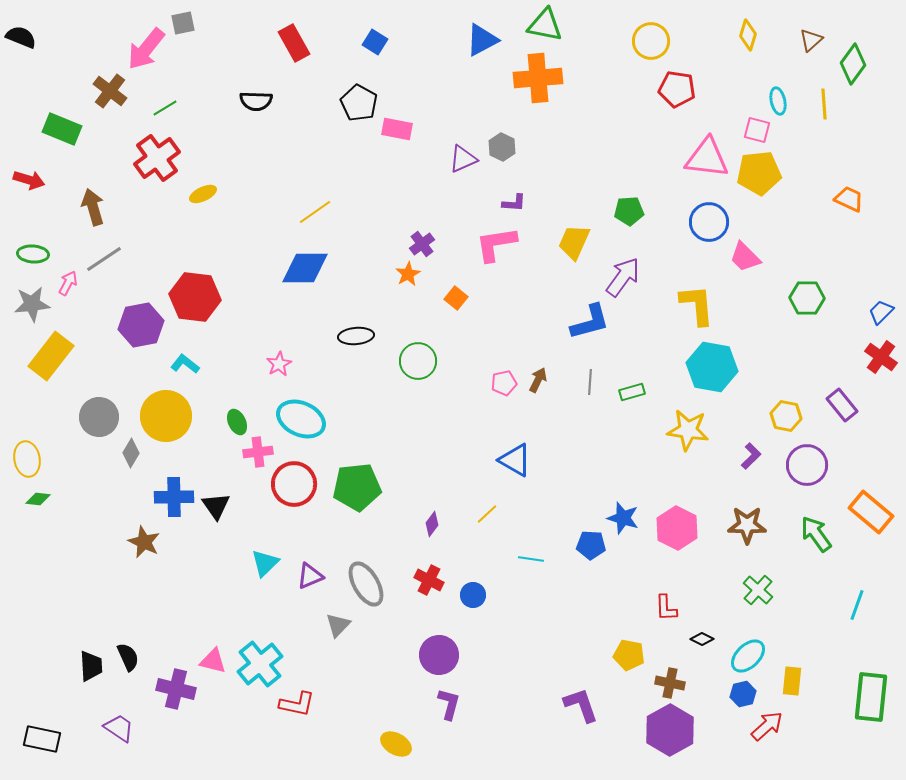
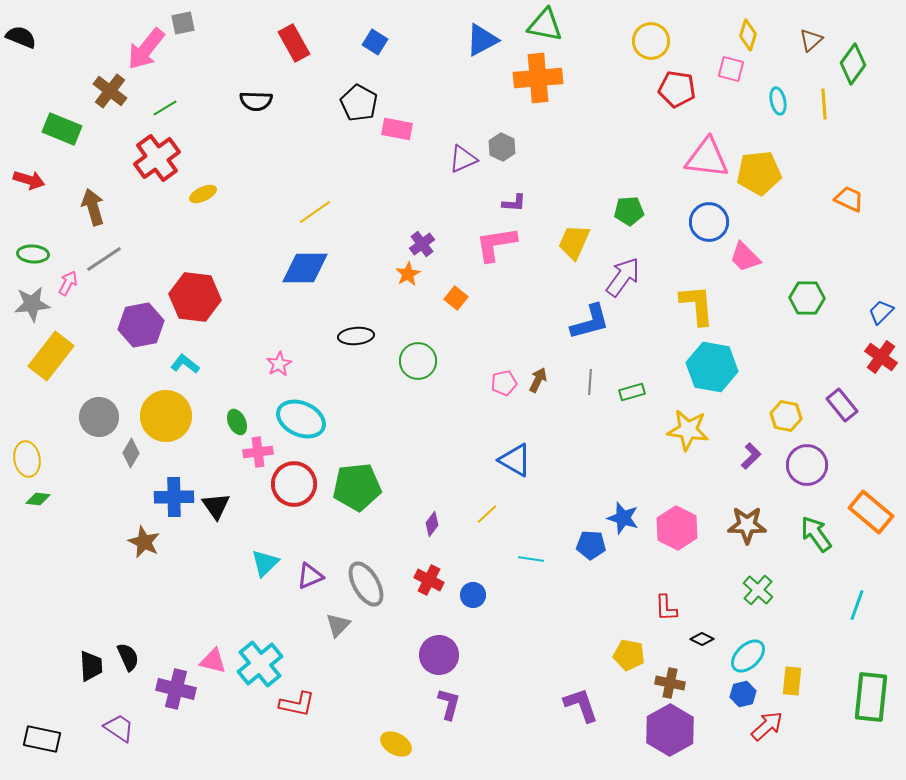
pink square at (757, 130): moved 26 px left, 61 px up
